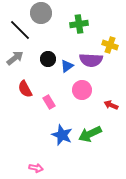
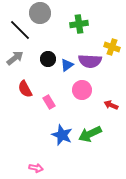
gray circle: moved 1 px left
yellow cross: moved 2 px right, 2 px down
purple semicircle: moved 1 px left, 1 px down
blue triangle: moved 1 px up
